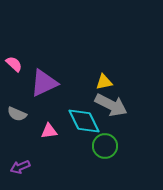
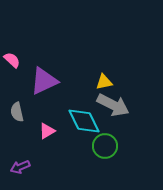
pink semicircle: moved 2 px left, 4 px up
purple triangle: moved 2 px up
gray arrow: moved 2 px right
gray semicircle: moved 2 px up; rotated 54 degrees clockwise
pink triangle: moved 2 px left; rotated 24 degrees counterclockwise
